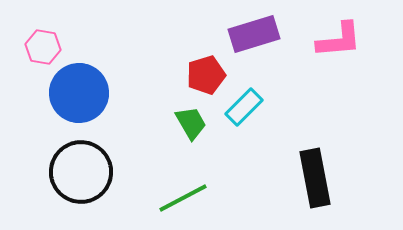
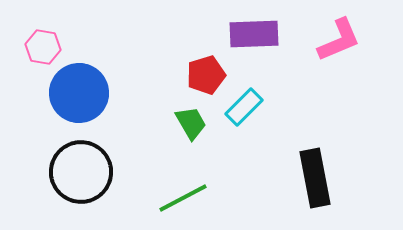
purple rectangle: rotated 15 degrees clockwise
pink L-shape: rotated 18 degrees counterclockwise
